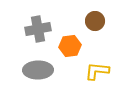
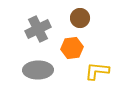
brown circle: moved 15 px left, 3 px up
gray cross: rotated 15 degrees counterclockwise
orange hexagon: moved 2 px right, 2 px down
